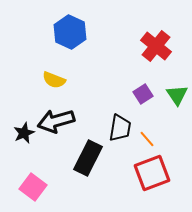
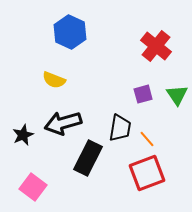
purple square: rotated 18 degrees clockwise
black arrow: moved 7 px right, 2 px down
black star: moved 1 px left, 2 px down
red square: moved 5 px left
